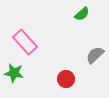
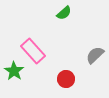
green semicircle: moved 18 px left, 1 px up
pink rectangle: moved 8 px right, 9 px down
green star: moved 2 px up; rotated 24 degrees clockwise
